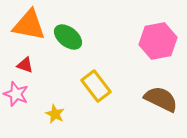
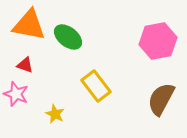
brown semicircle: rotated 88 degrees counterclockwise
